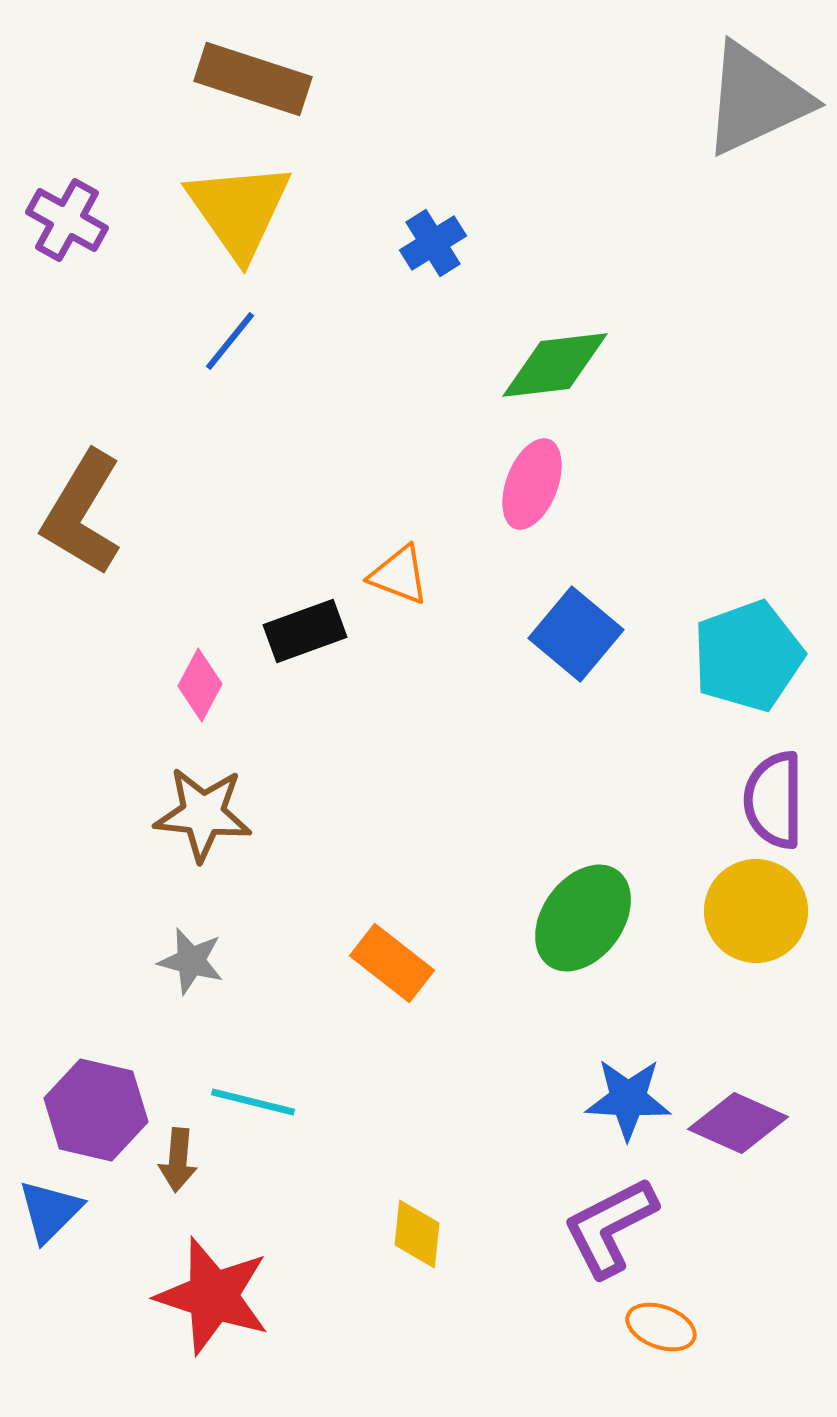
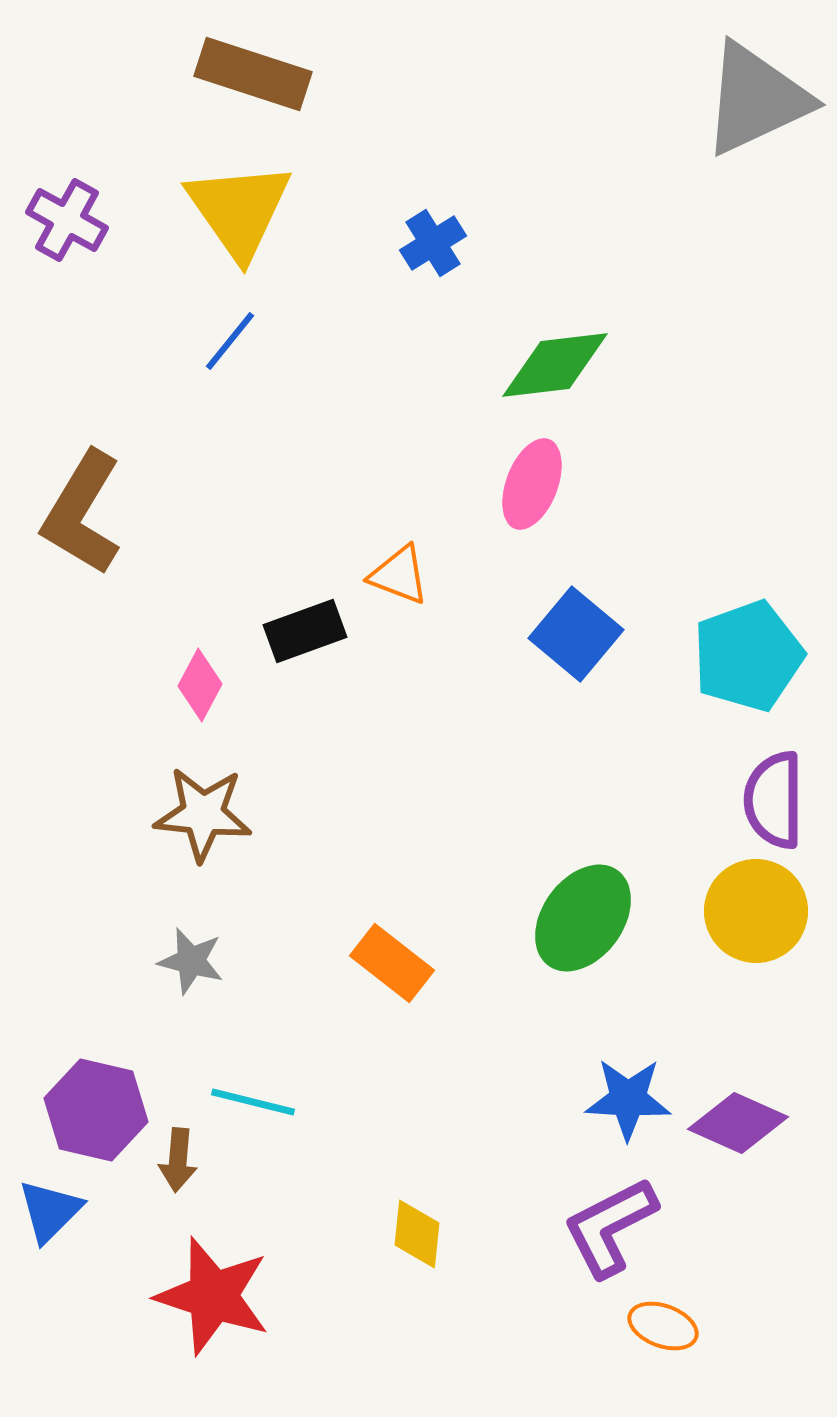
brown rectangle: moved 5 px up
orange ellipse: moved 2 px right, 1 px up
